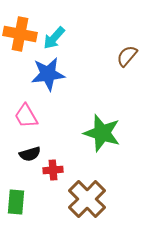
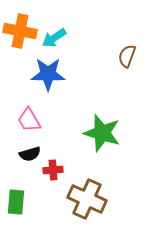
orange cross: moved 3 px up
cyan arrow: rotated 15 degrees clockwise
brown semicircle: rotated 20 degrees counterclockwise
blue star: rotated 8 degrees clockwise
pink trapezoid: moved 3 px right, 4 px down
brown cross: rotated 21 degrees counterclockwise
